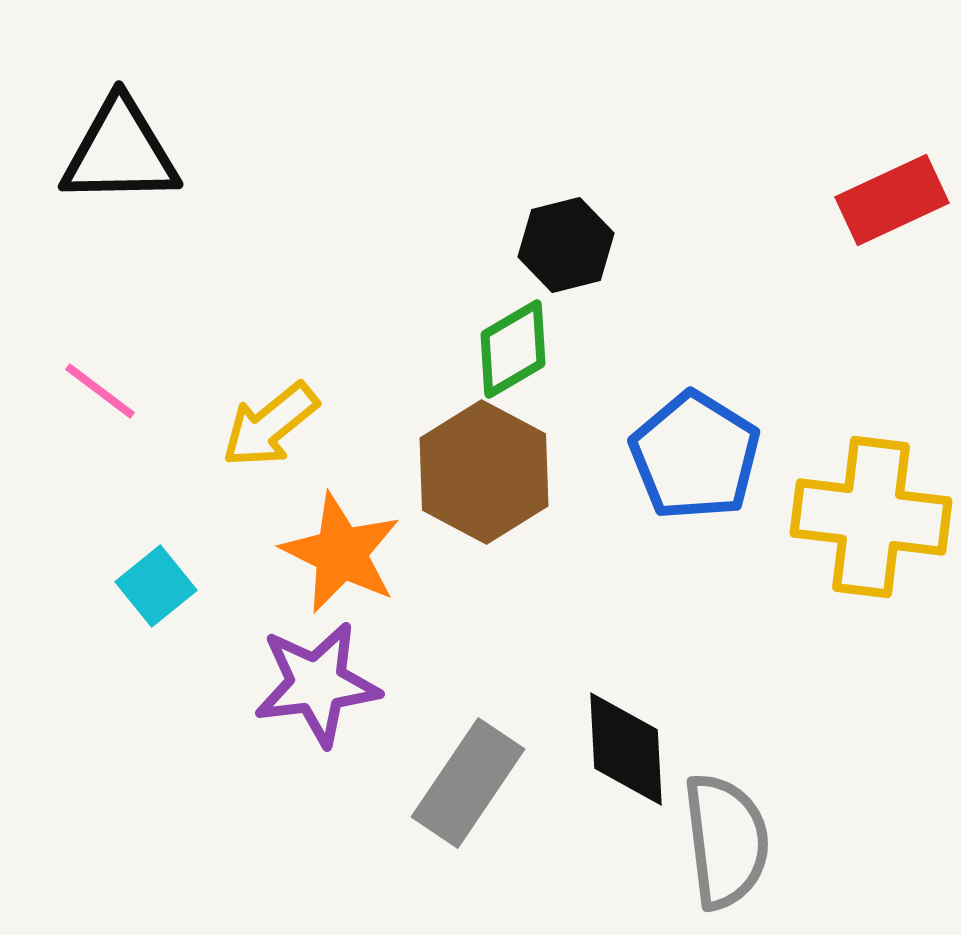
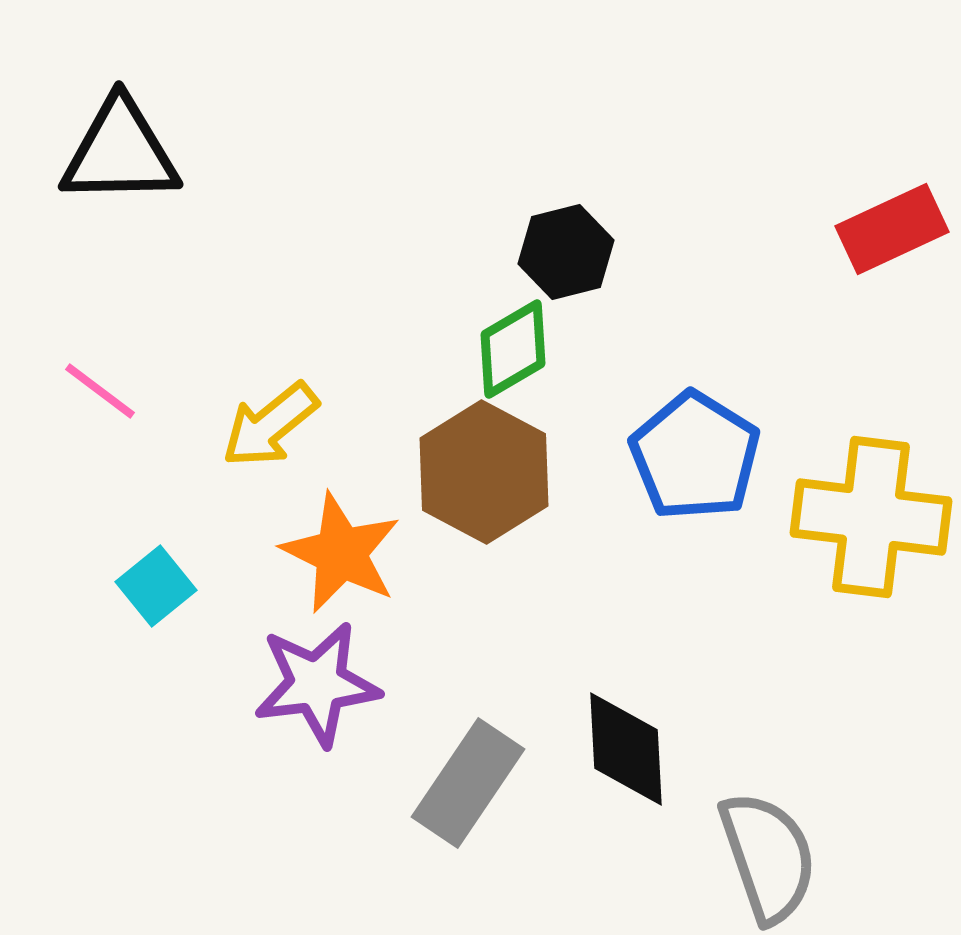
red rectangle: moved 29 px down
black hexagon: moved 7 px down
gray semicircle: moved 42 px right, 16 px down; rotated 12 degrees counterclockwise
